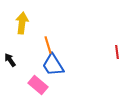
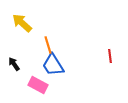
yellow arrow: rotated 55 degrees counterclockwise
red line: moved 7 px left, 4 px down
black arrow: moved 4 px right, 4 px down
pink rectangle: rotated 12 degrees counterclockwise
